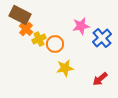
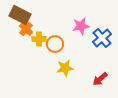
yellow cross: rotated 24 degrees clockwise
